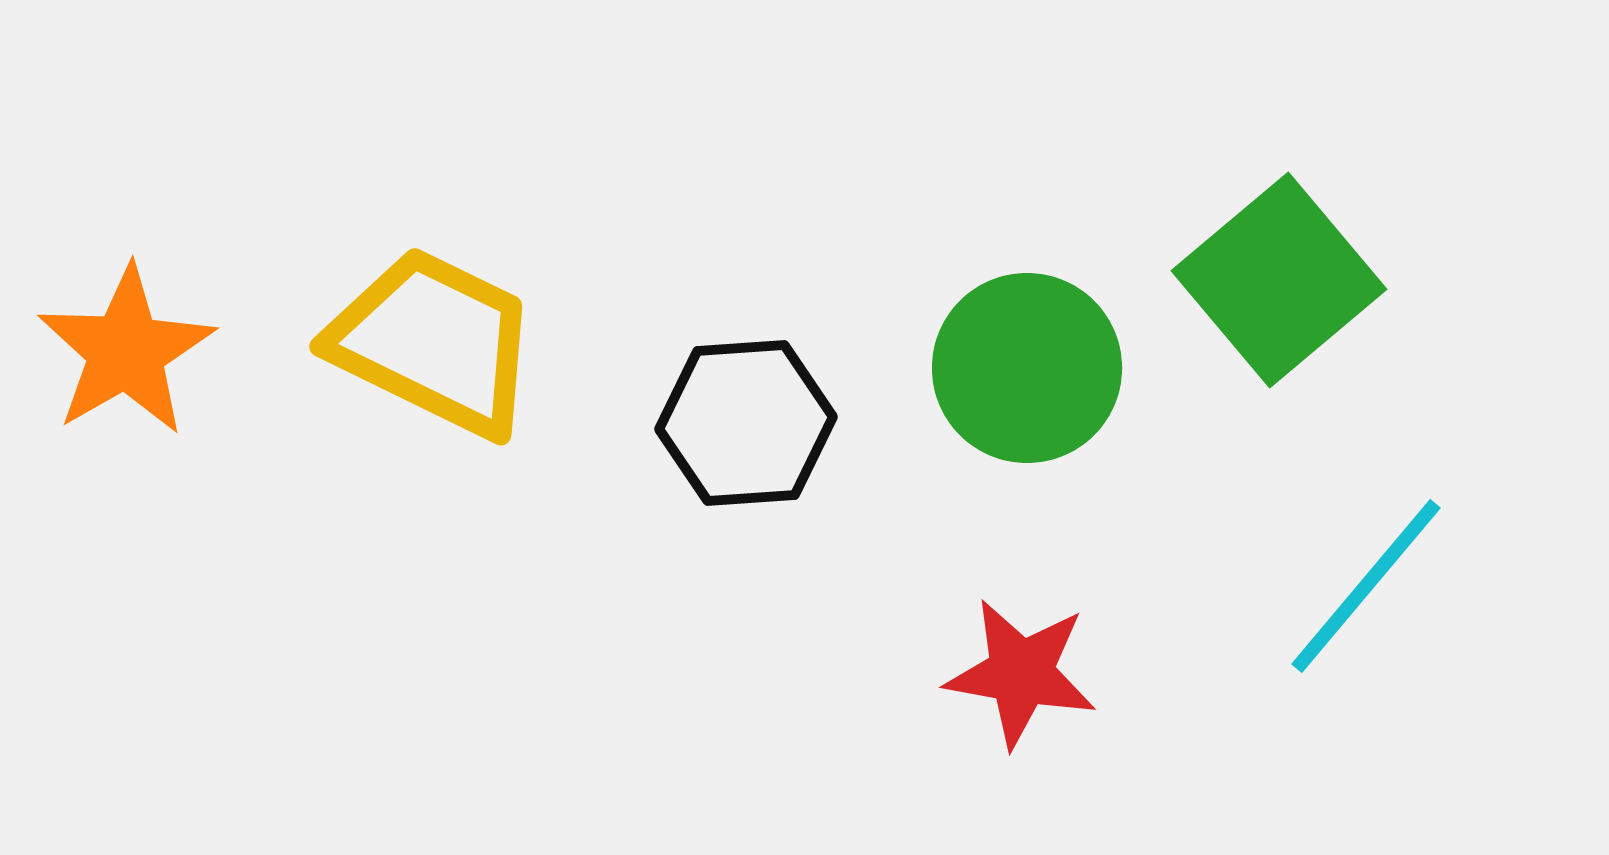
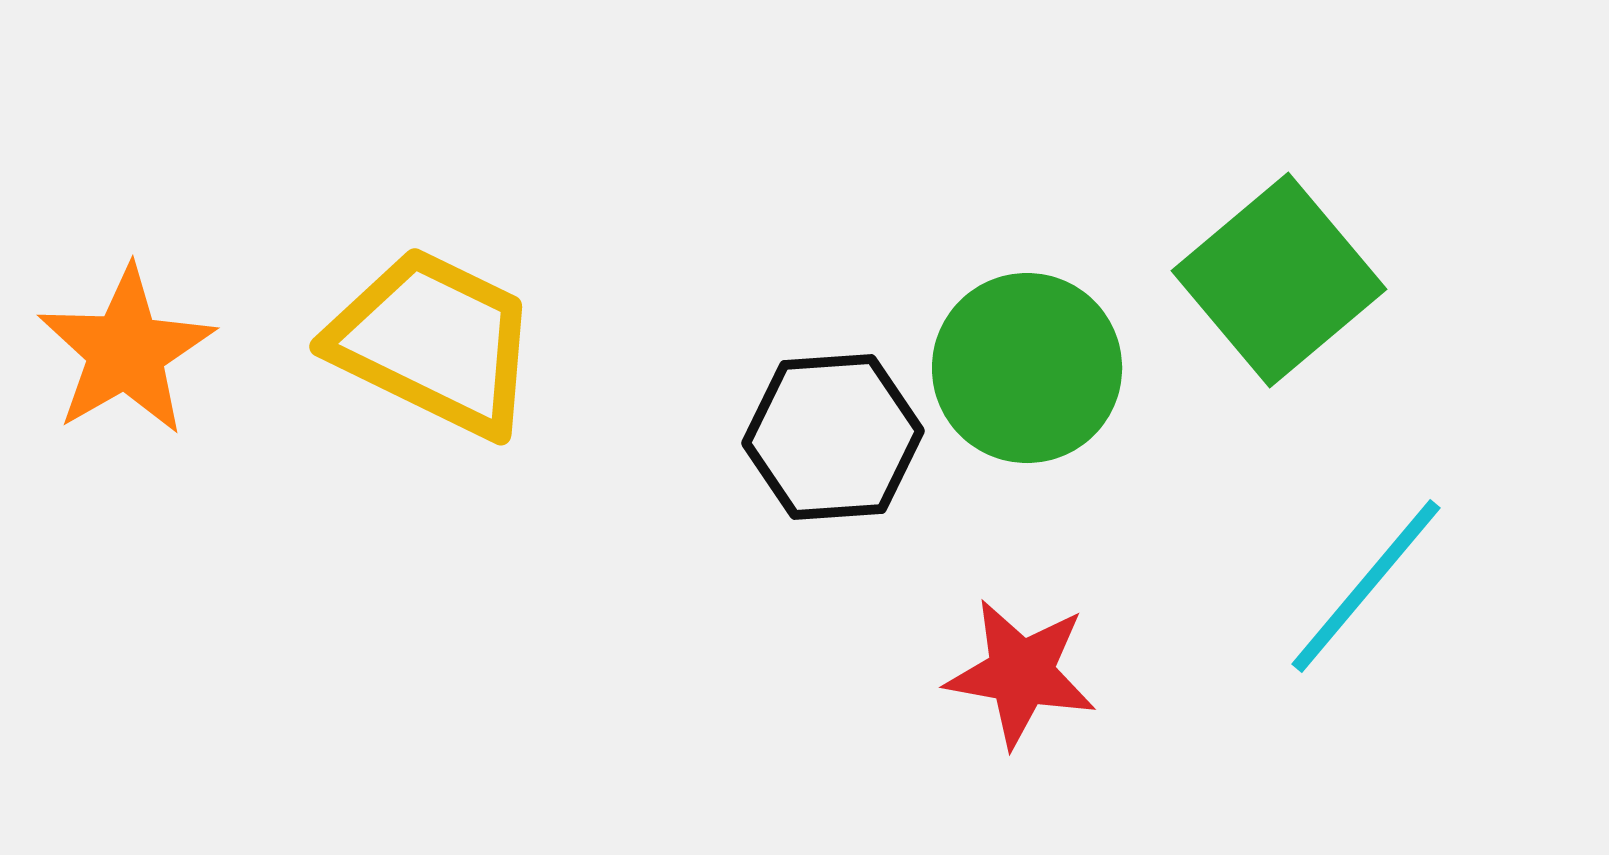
black hexagon: moved 87 px right, 14 px down
